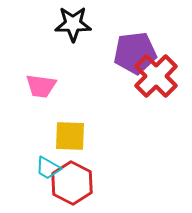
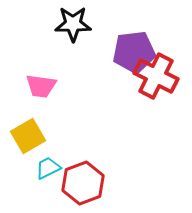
purple pentagon: moved 1 px left, 1 px up
red cross: rotated 18 degrees counterclockwise
yellow square: moved 42 px left; rotated 32 degrees counterclockwise
cyan trapezoid: rotated 124 degrees clockwise
red hexagon: moved 11 px right; rotated 12 degrees clockwise
